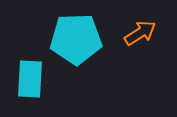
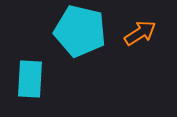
cyan pentagon: moved 4 px right, 8 px up; rotated 15 degrees clockwise
